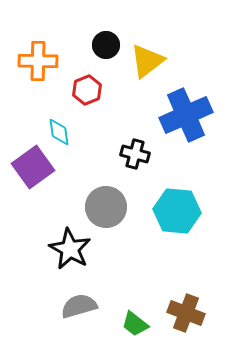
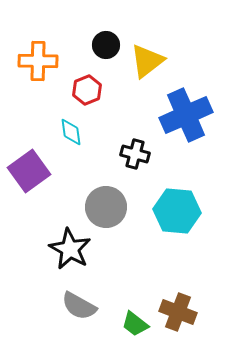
cyan diamond: moved 12 px right
purple square: moved 4 px left, 4 px down
gray semicircle: rotated 135 degrees counterclockwise
brown cross: moved 8 px left, 1 px up
